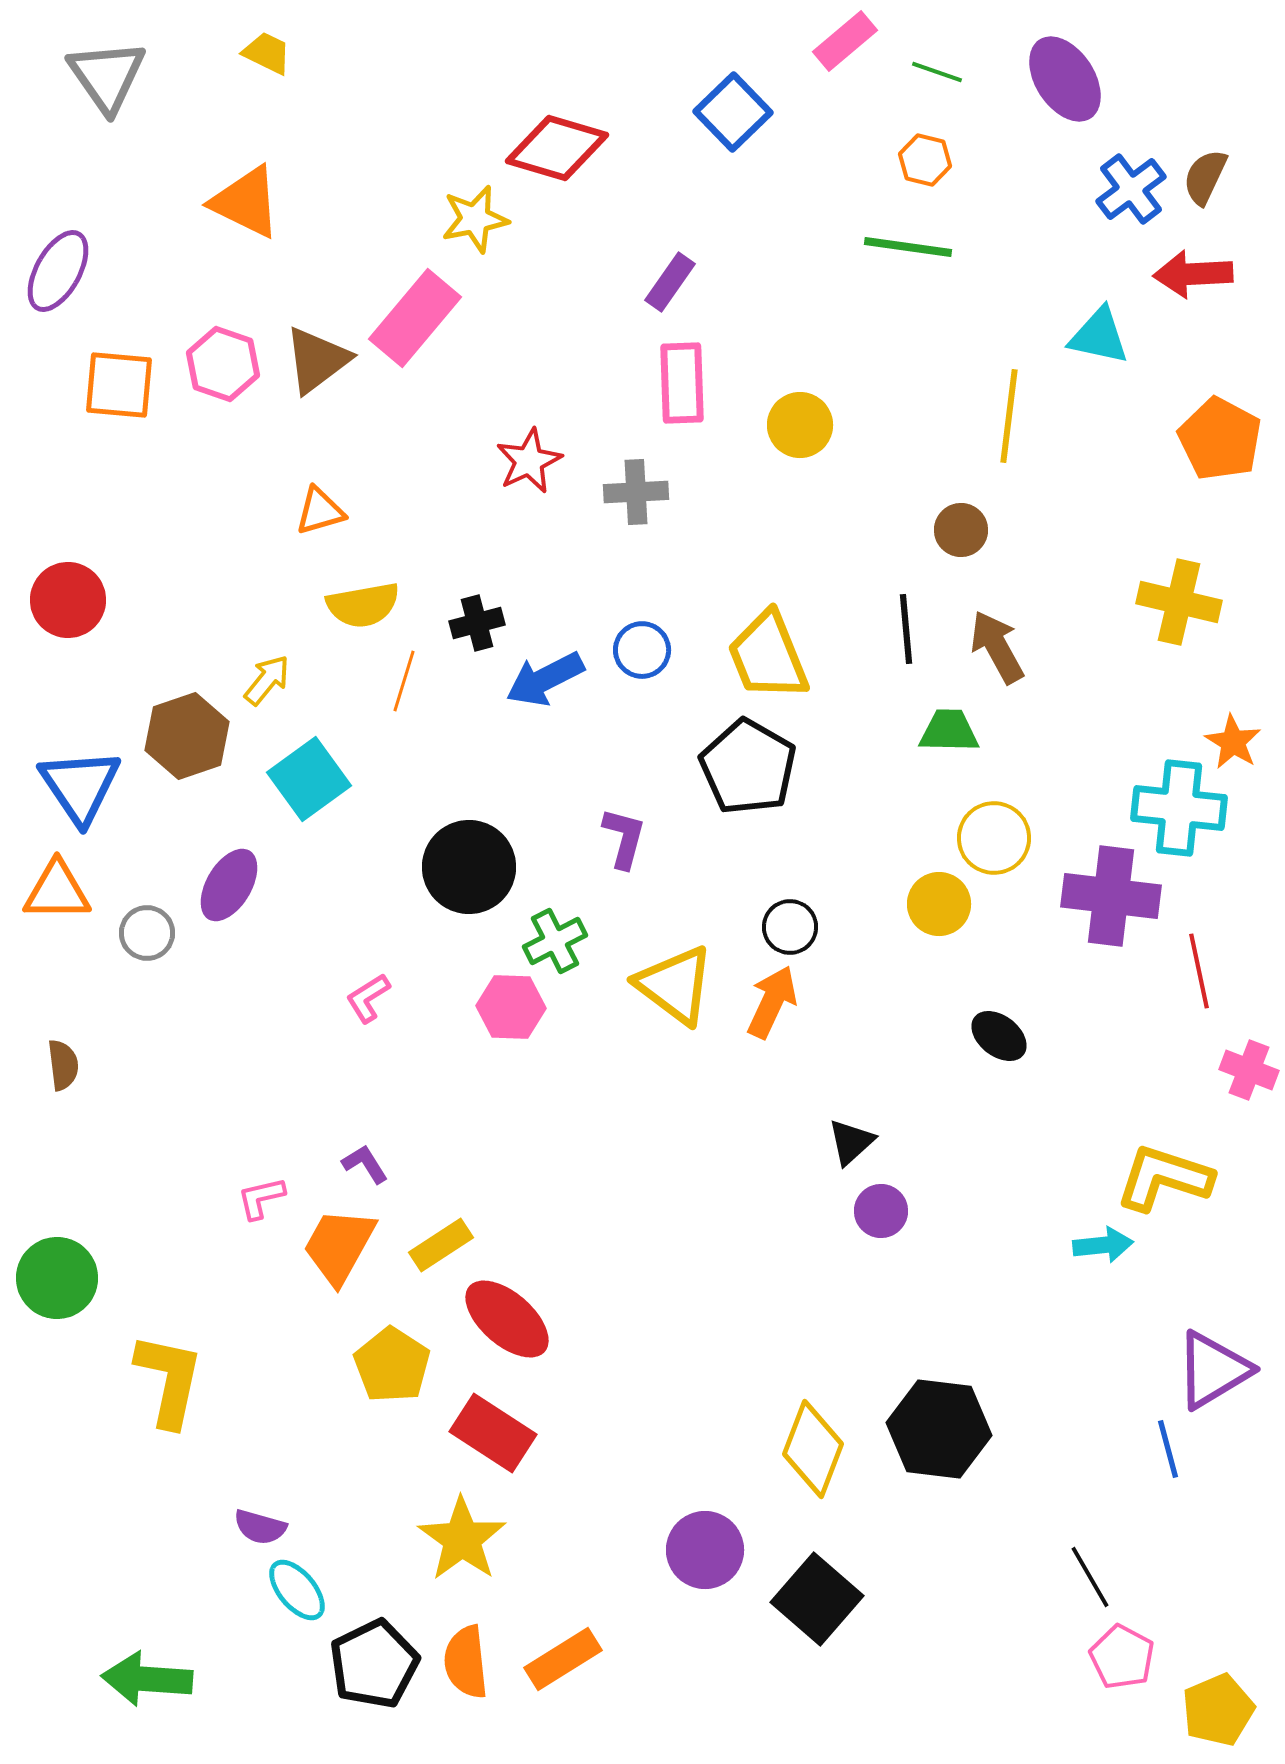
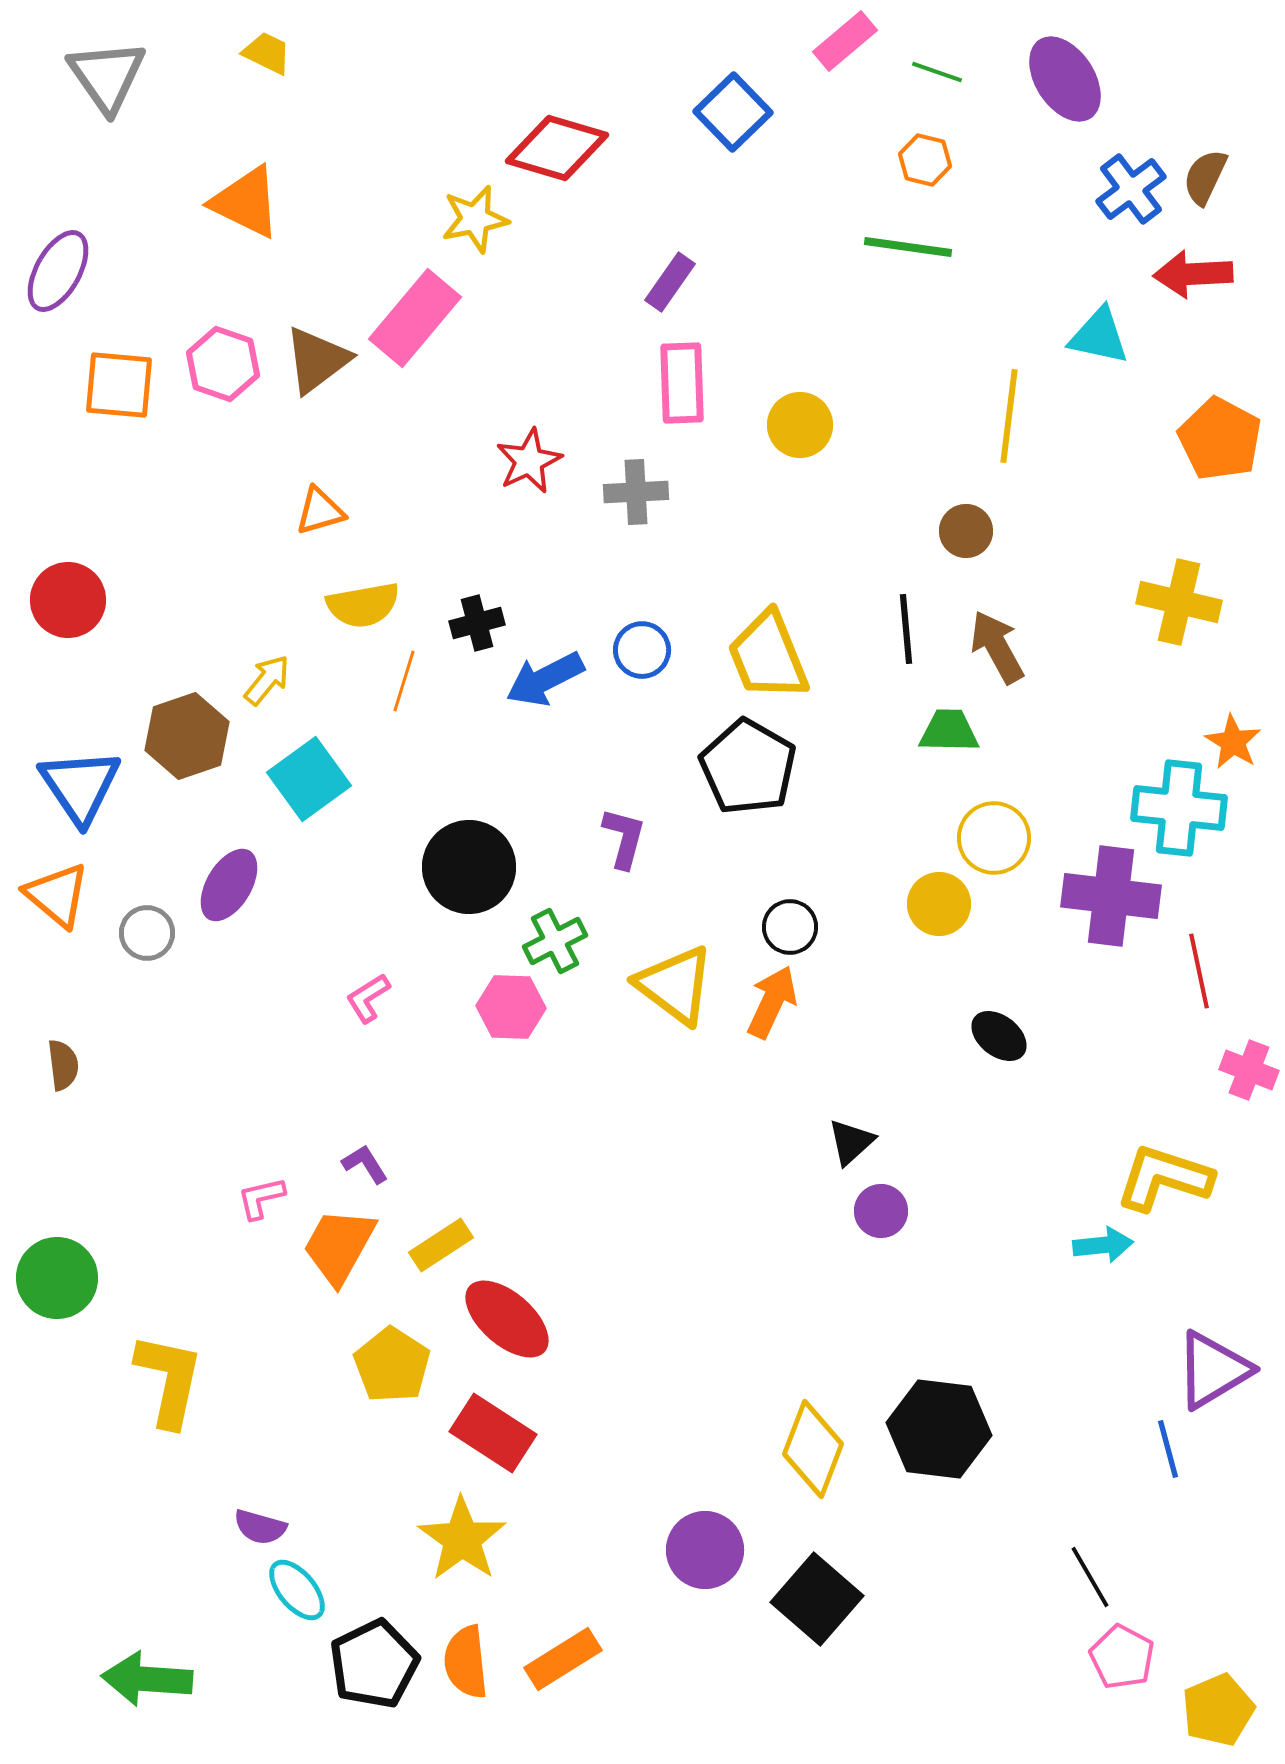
brown circle at (961, 530): moved 5 px right, 1 px down
orange triangle at (57, 891): moved 4 px down; rotated 40 degrees clockwise
